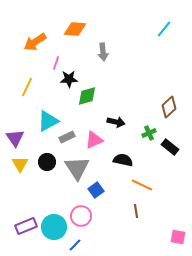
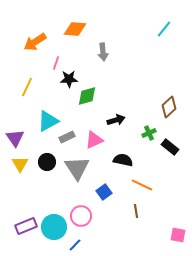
black arrow: moved 2 px up; rotated 30 degrees counterclockwise
blue square: moved 8 px right, 2 px down
pink square: moved 2 px up
